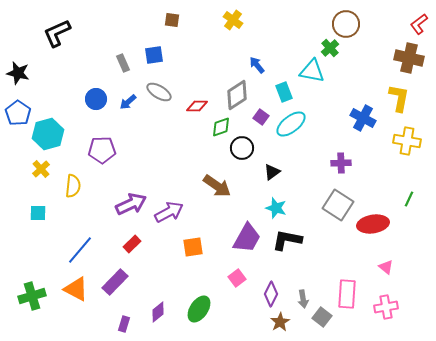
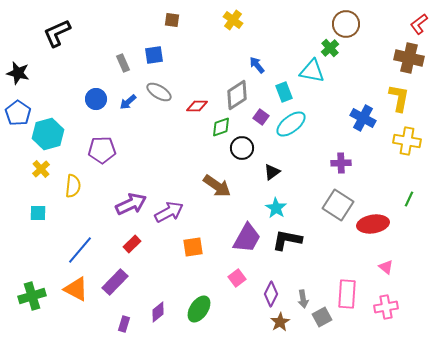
cyan star at (276, 208): rotated 15 degrees clockwise
gray square at (322, 317): rotated 24 degrees clockwise
